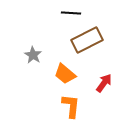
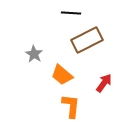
gray star: moved 1 px right, 1 px up
orange trapezoid: moved 3 px left, 1 px down
